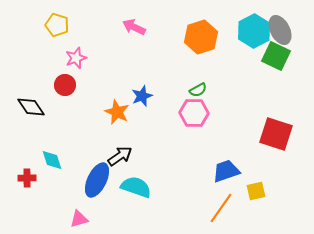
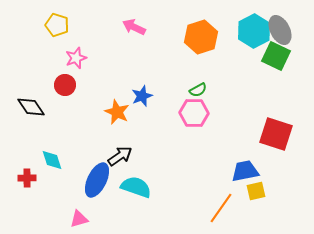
blue trapezoid: moved 19 px right; rotated 8 degrees clockwise
